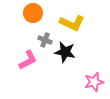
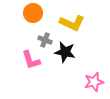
pink L-shape: moved 3 px right; rotated 100 degrees clockwise
